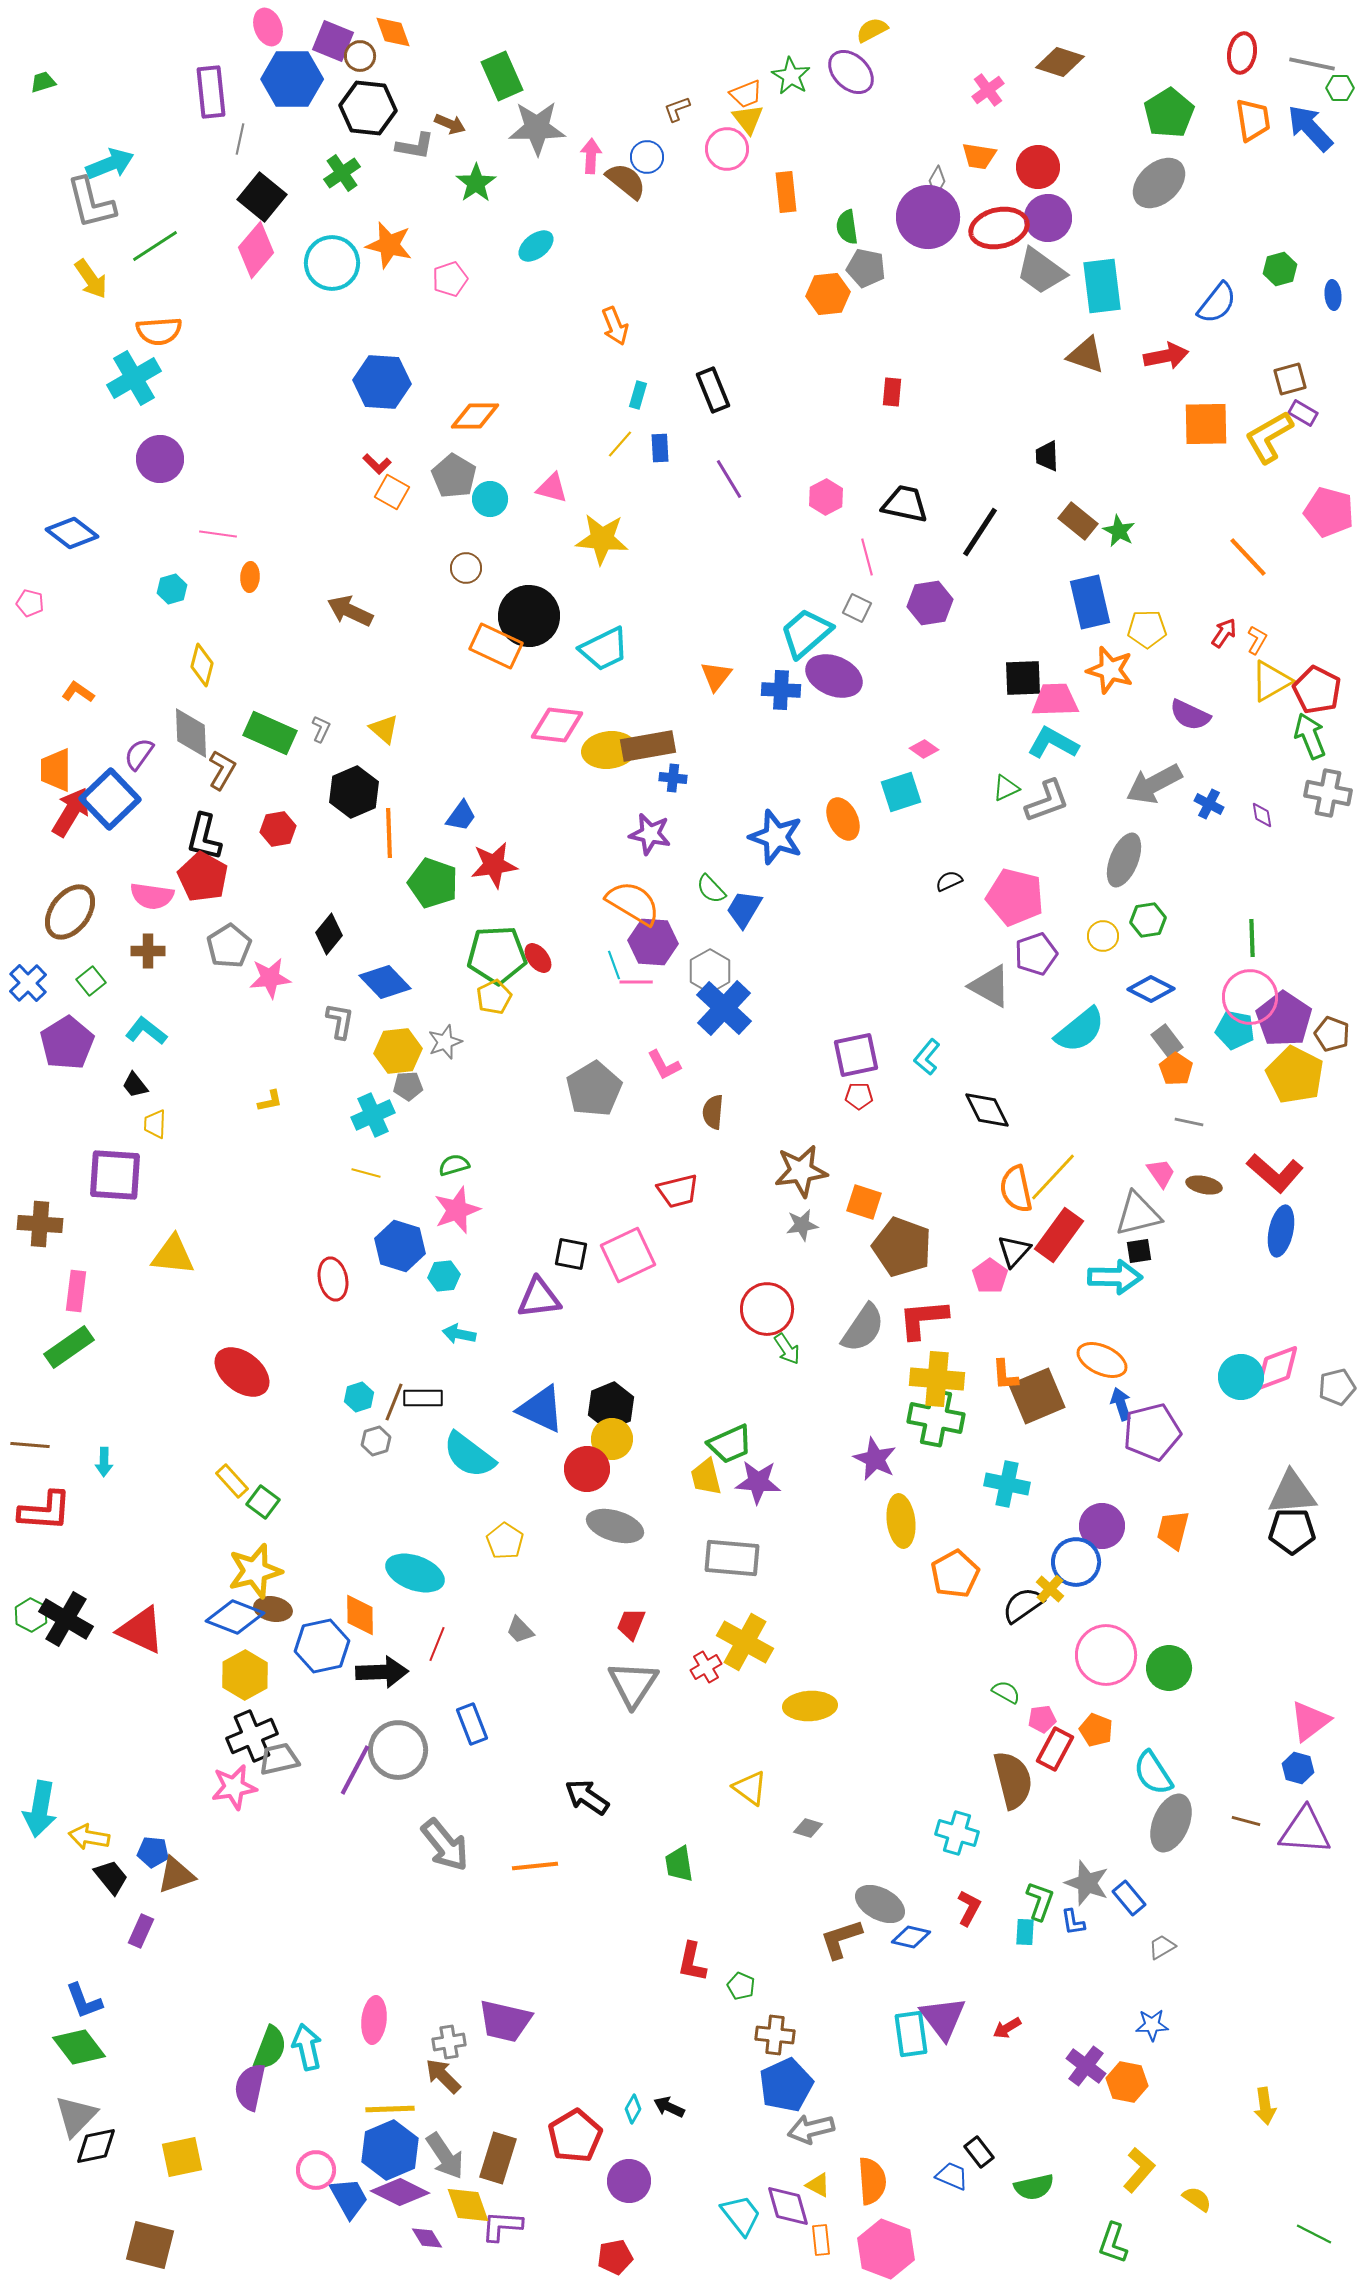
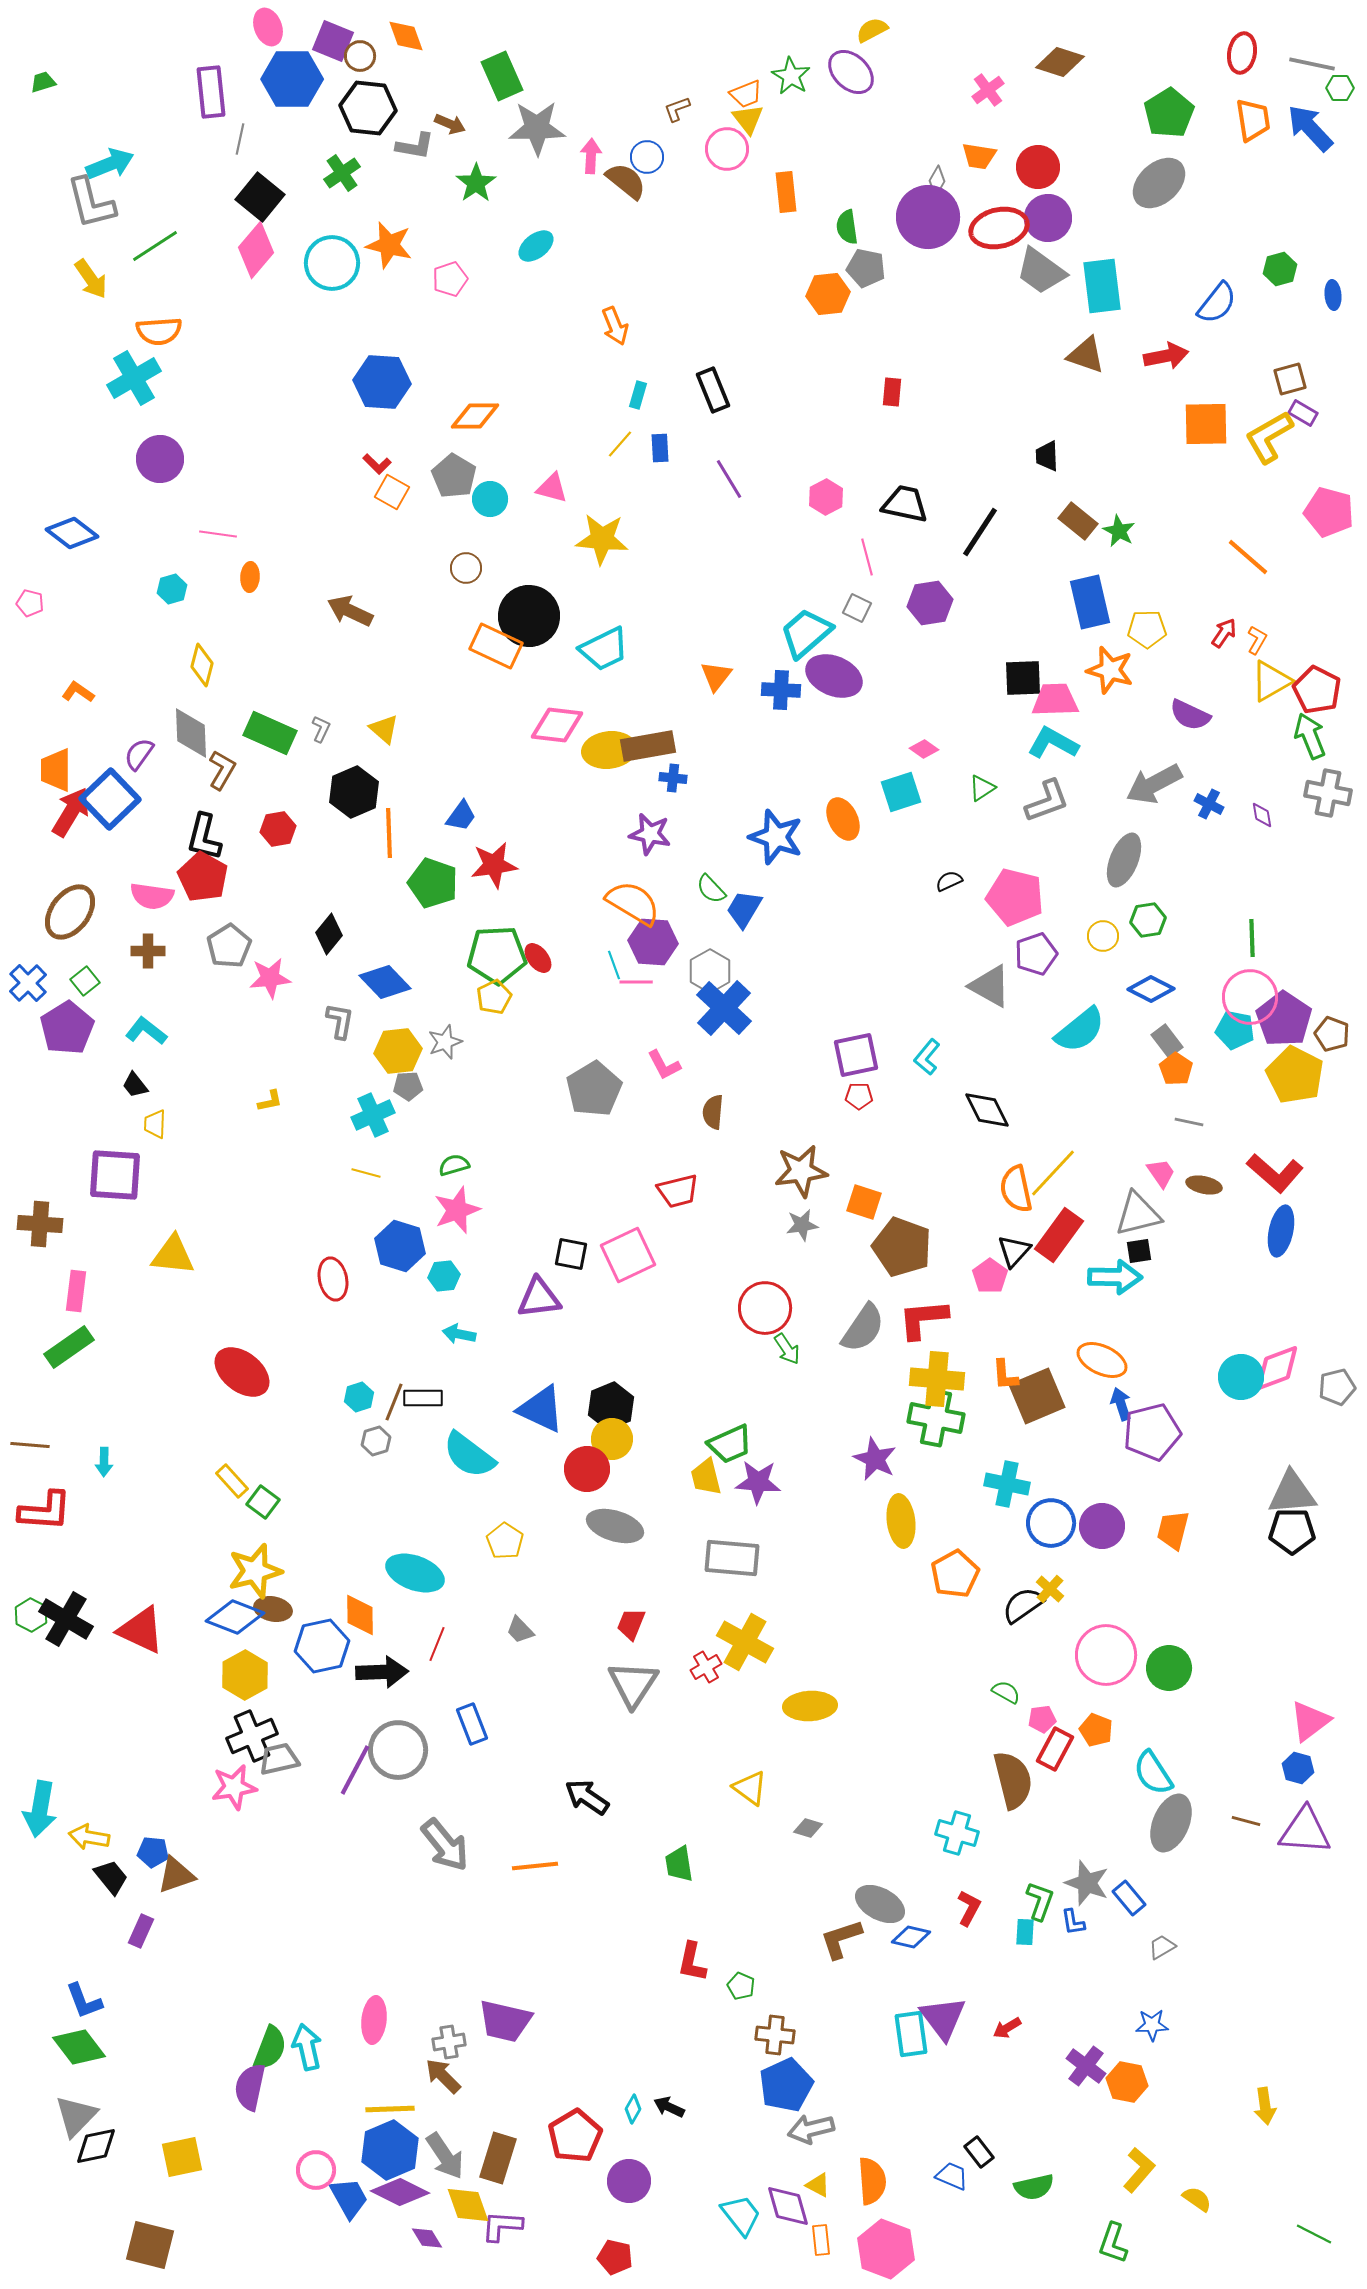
orange diamond at (393, 32): moved 13 px right, 4 px down
black square at (262, 197): moved 2 px left
orange line at (1248, 557): rotated 6 degrees counterclockwise
green triangle at (1006, 788): moved 24 px left; rotated 8 degrees counterclockwise
green square at (91, 981): moved 6 px left
purple pentagon at (67, 1043): moved 15 px up
yellow line at (1053, 1177): moved 4 px up
red circle at (767, 1309): moved 2 px left, 1 px up
blue circle at (1076, 1562): moved 25 px left, 39 px up
red pentagon at (615, 2257): rotated 24 degrees clockwise
